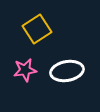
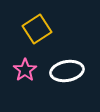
pink star: rotated 25 degrees counterclockwise
